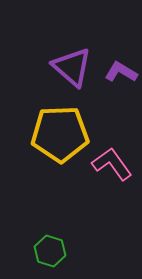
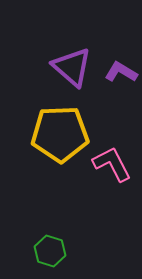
pink L-shape: rotated 9 degrees clockwise
